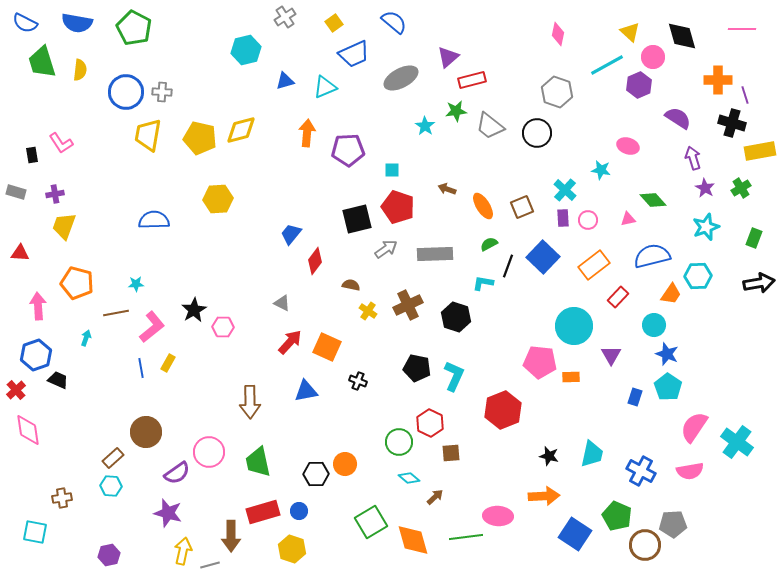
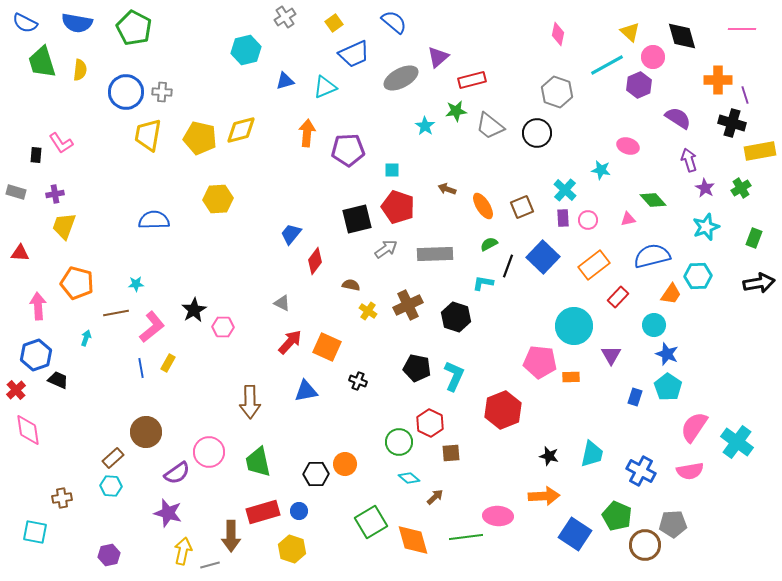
purple triangle at (448, 57): moved 10 px left
black rectangle at (32, 155): moved 4 px right; rotated 14 degrees clockwise
purple arrow at (693, 158): moved 4 px left, 2 px down
